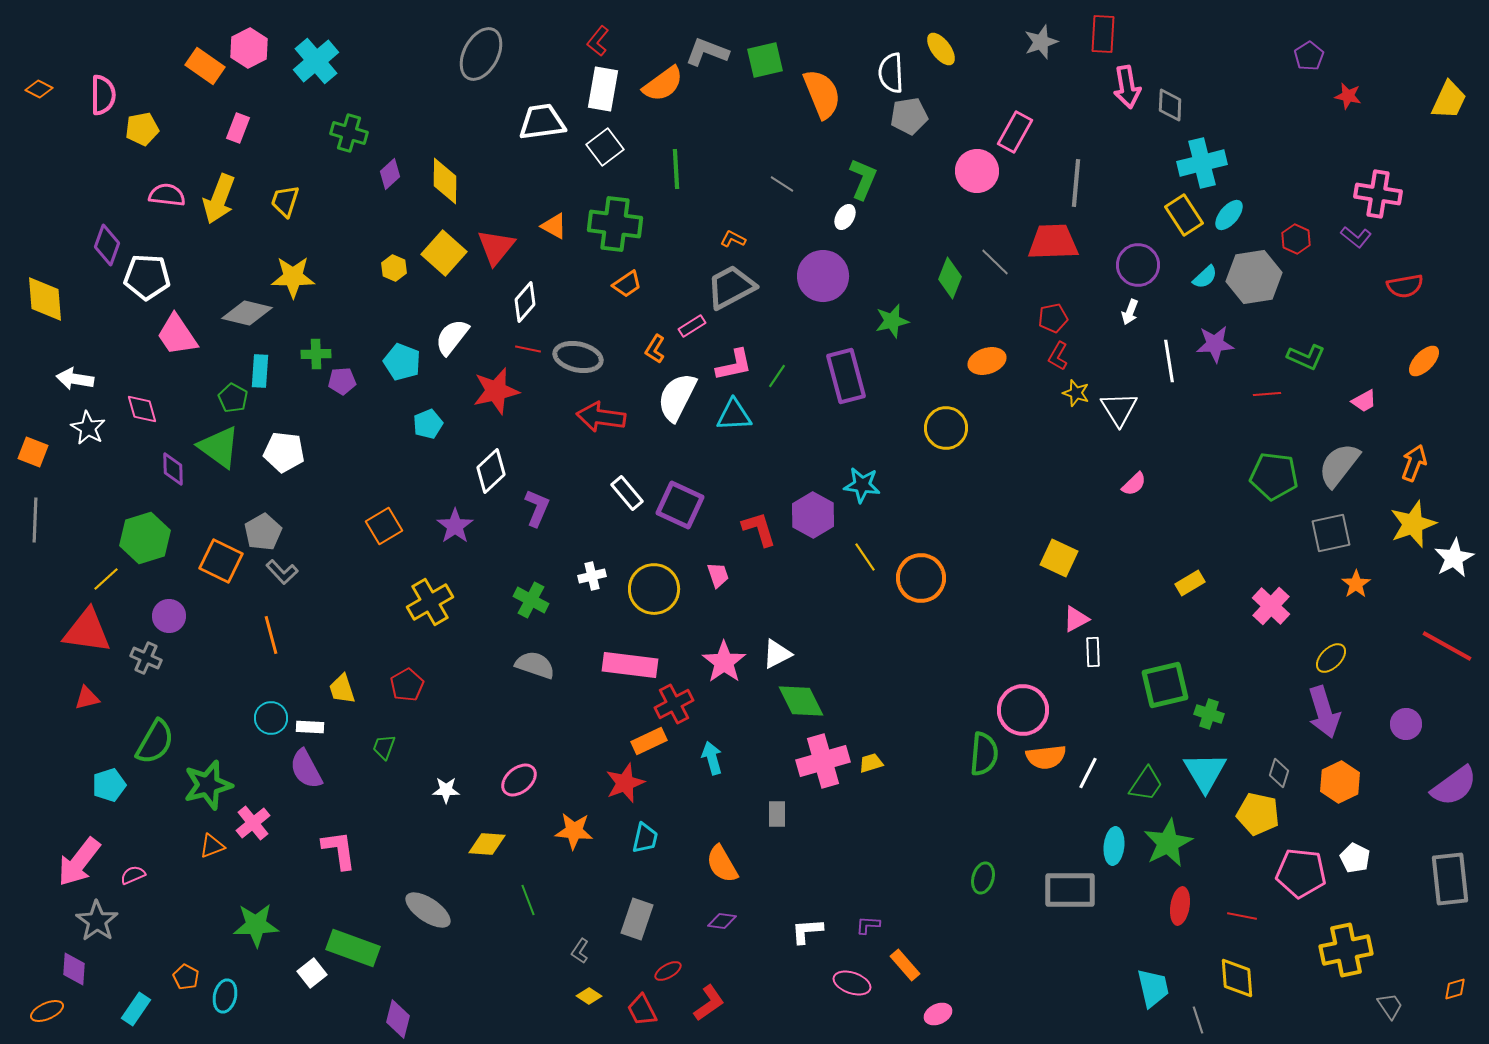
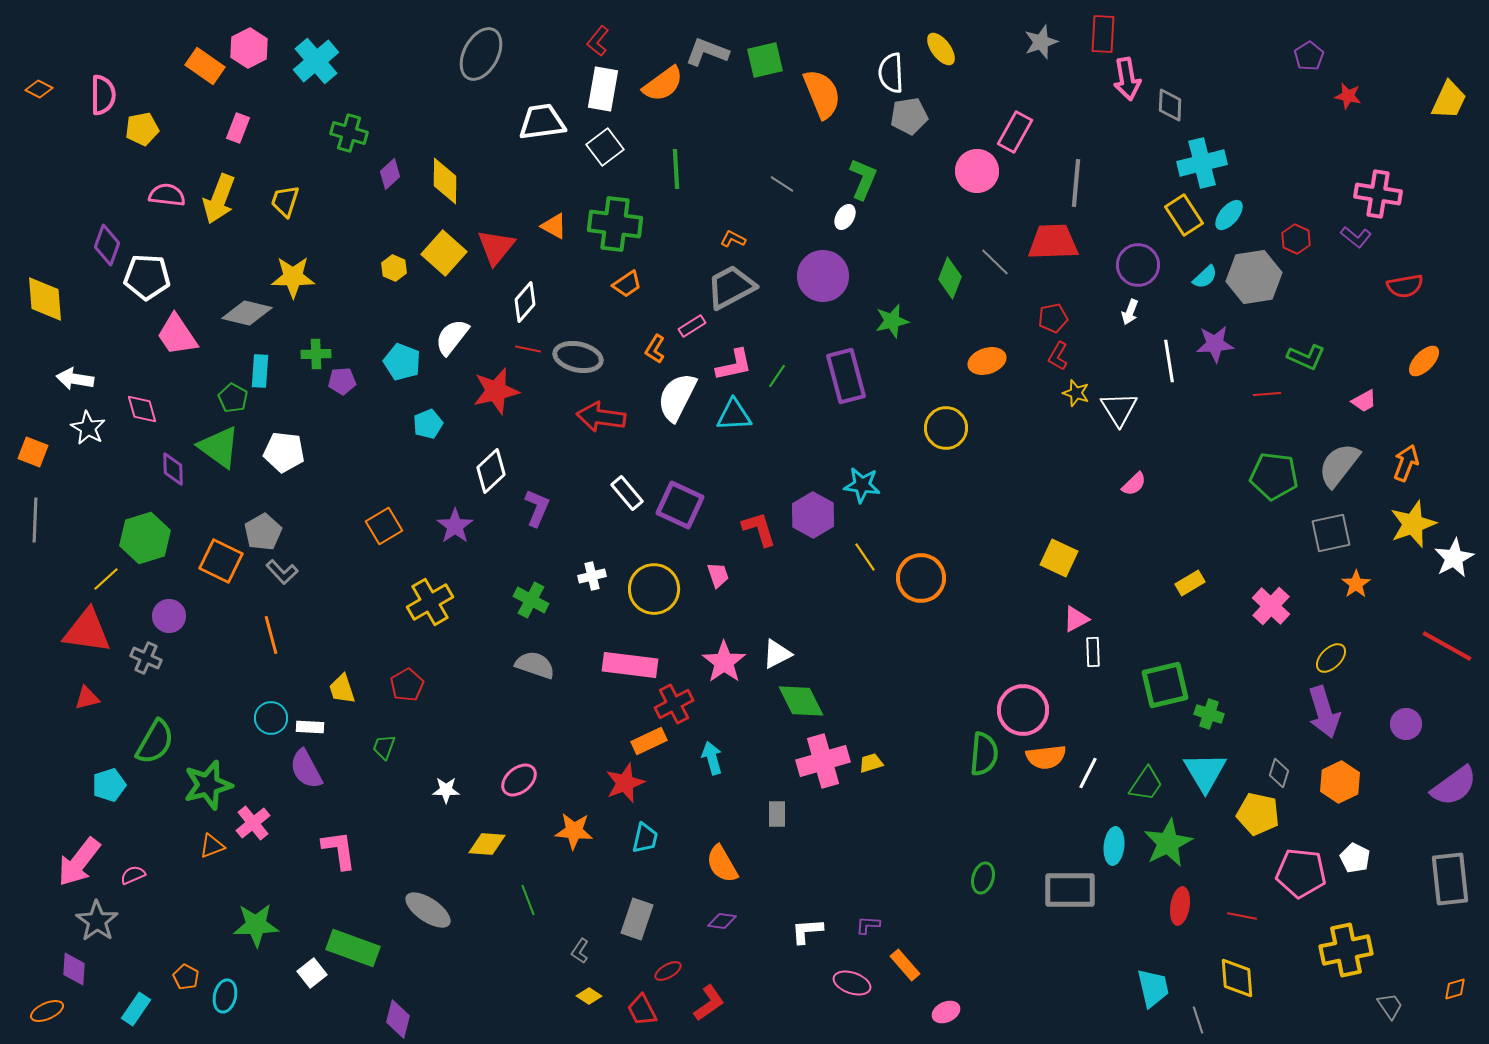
pink arrow at (1127, 87): moved 8 px up
orange arrow at (1414, 463): moved 8 px left
pink ellipse at (938, 1014): moved 8 px right, 2 px up
